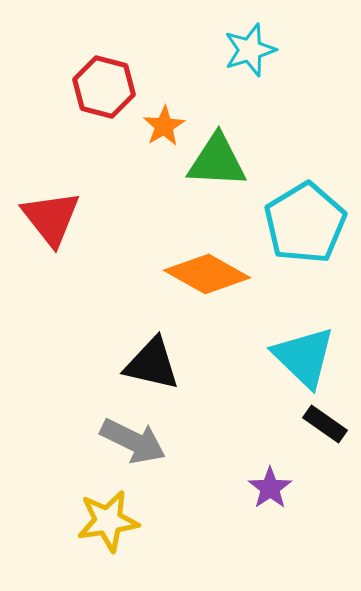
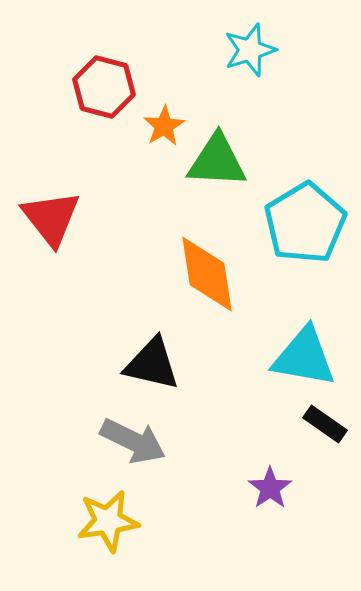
orange diamond: rotated 52 degrees clockwise
cyan triangle: rotated 34 degrees counterclockwise
